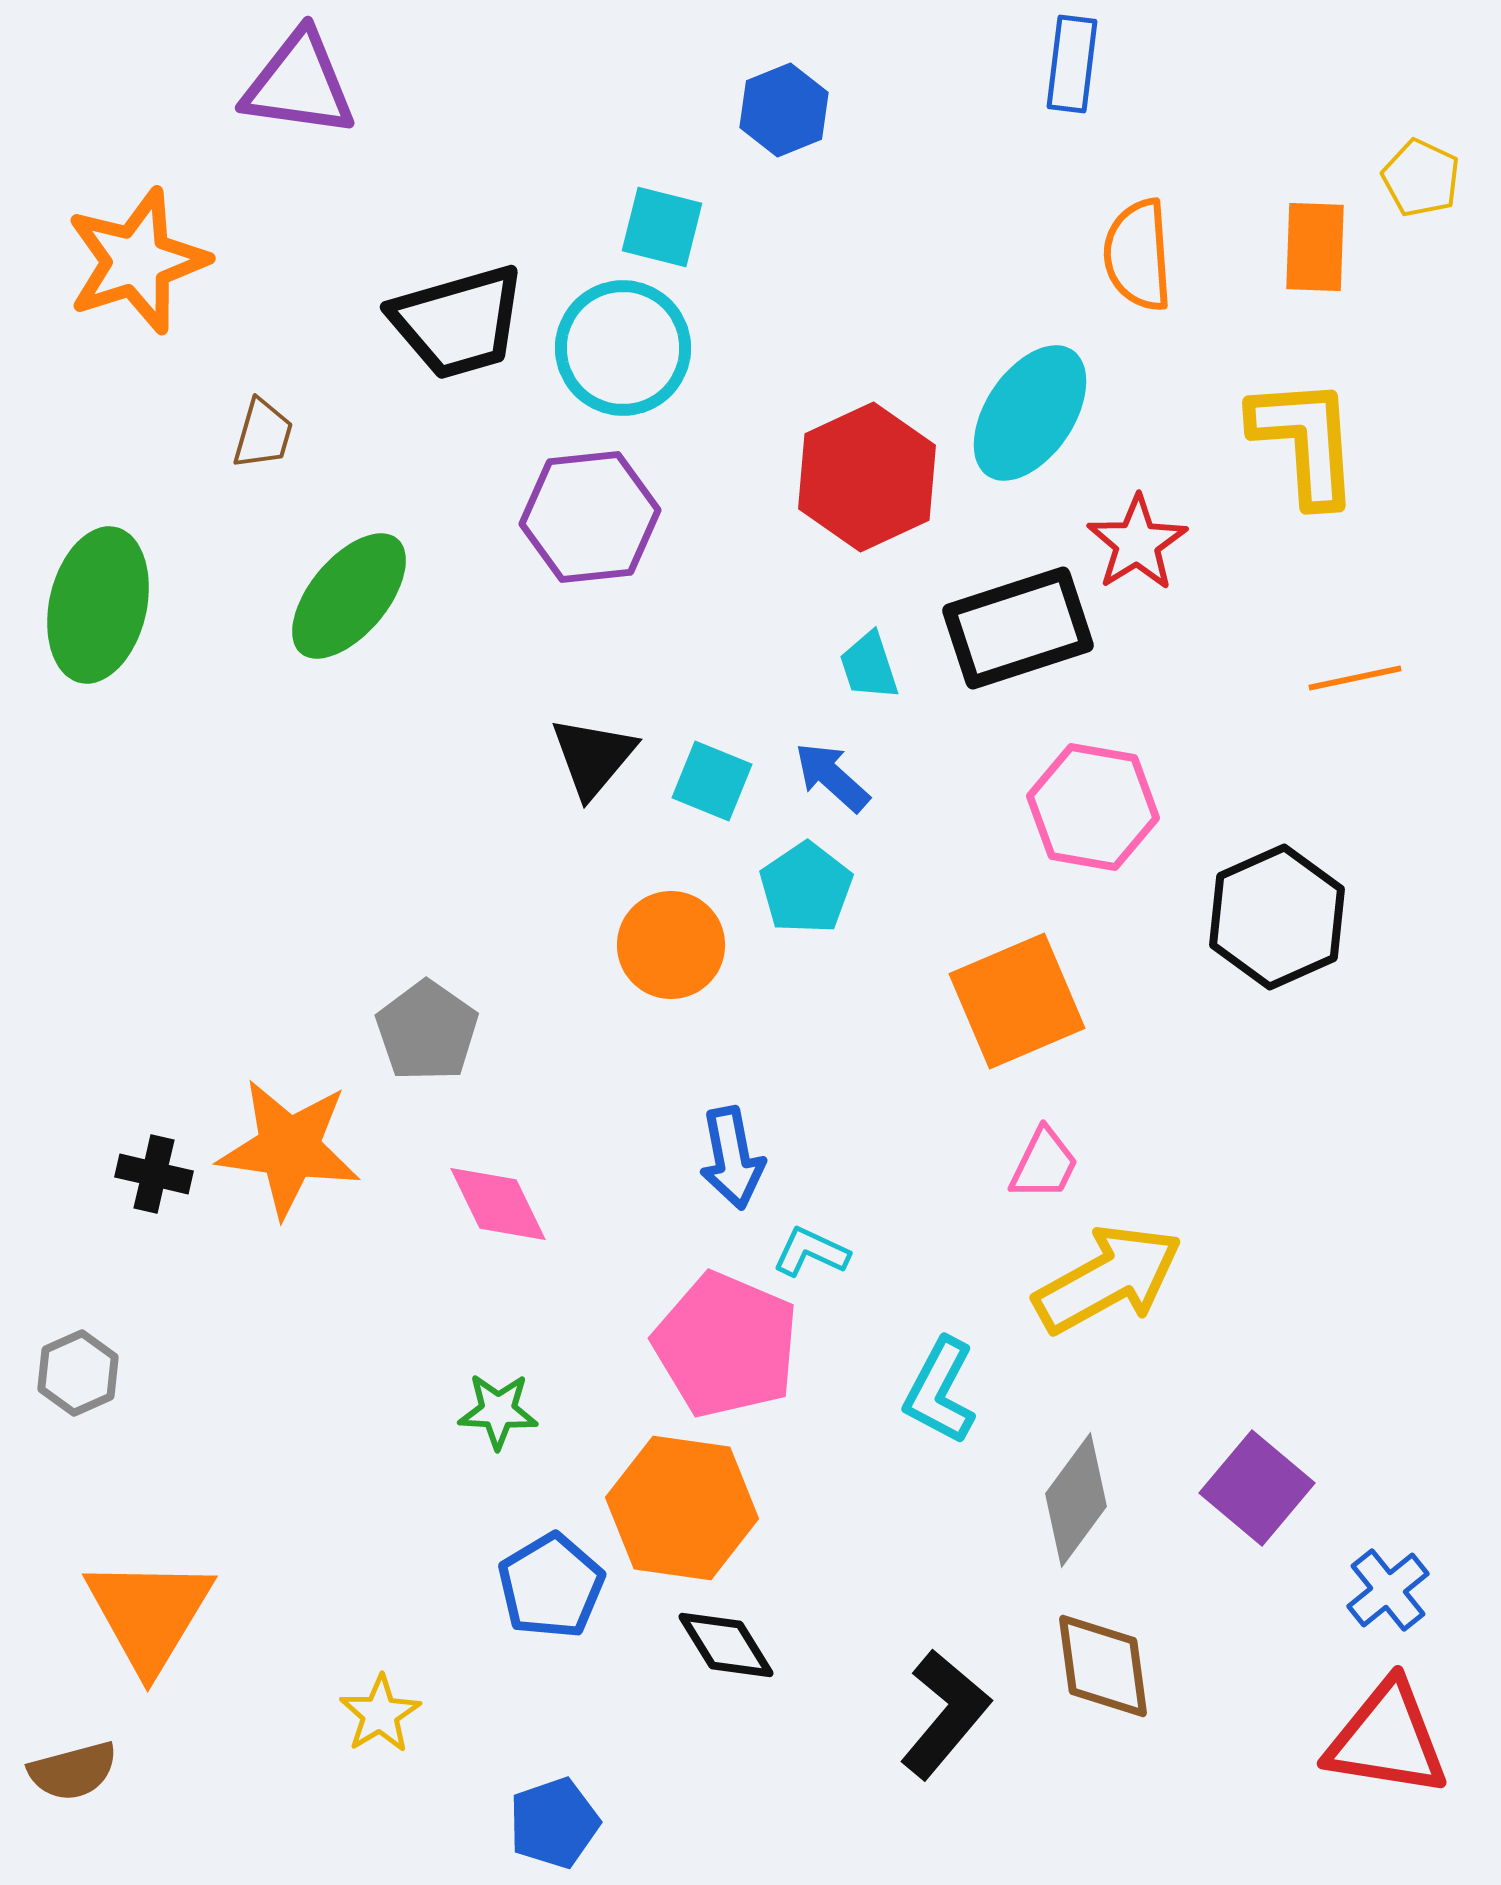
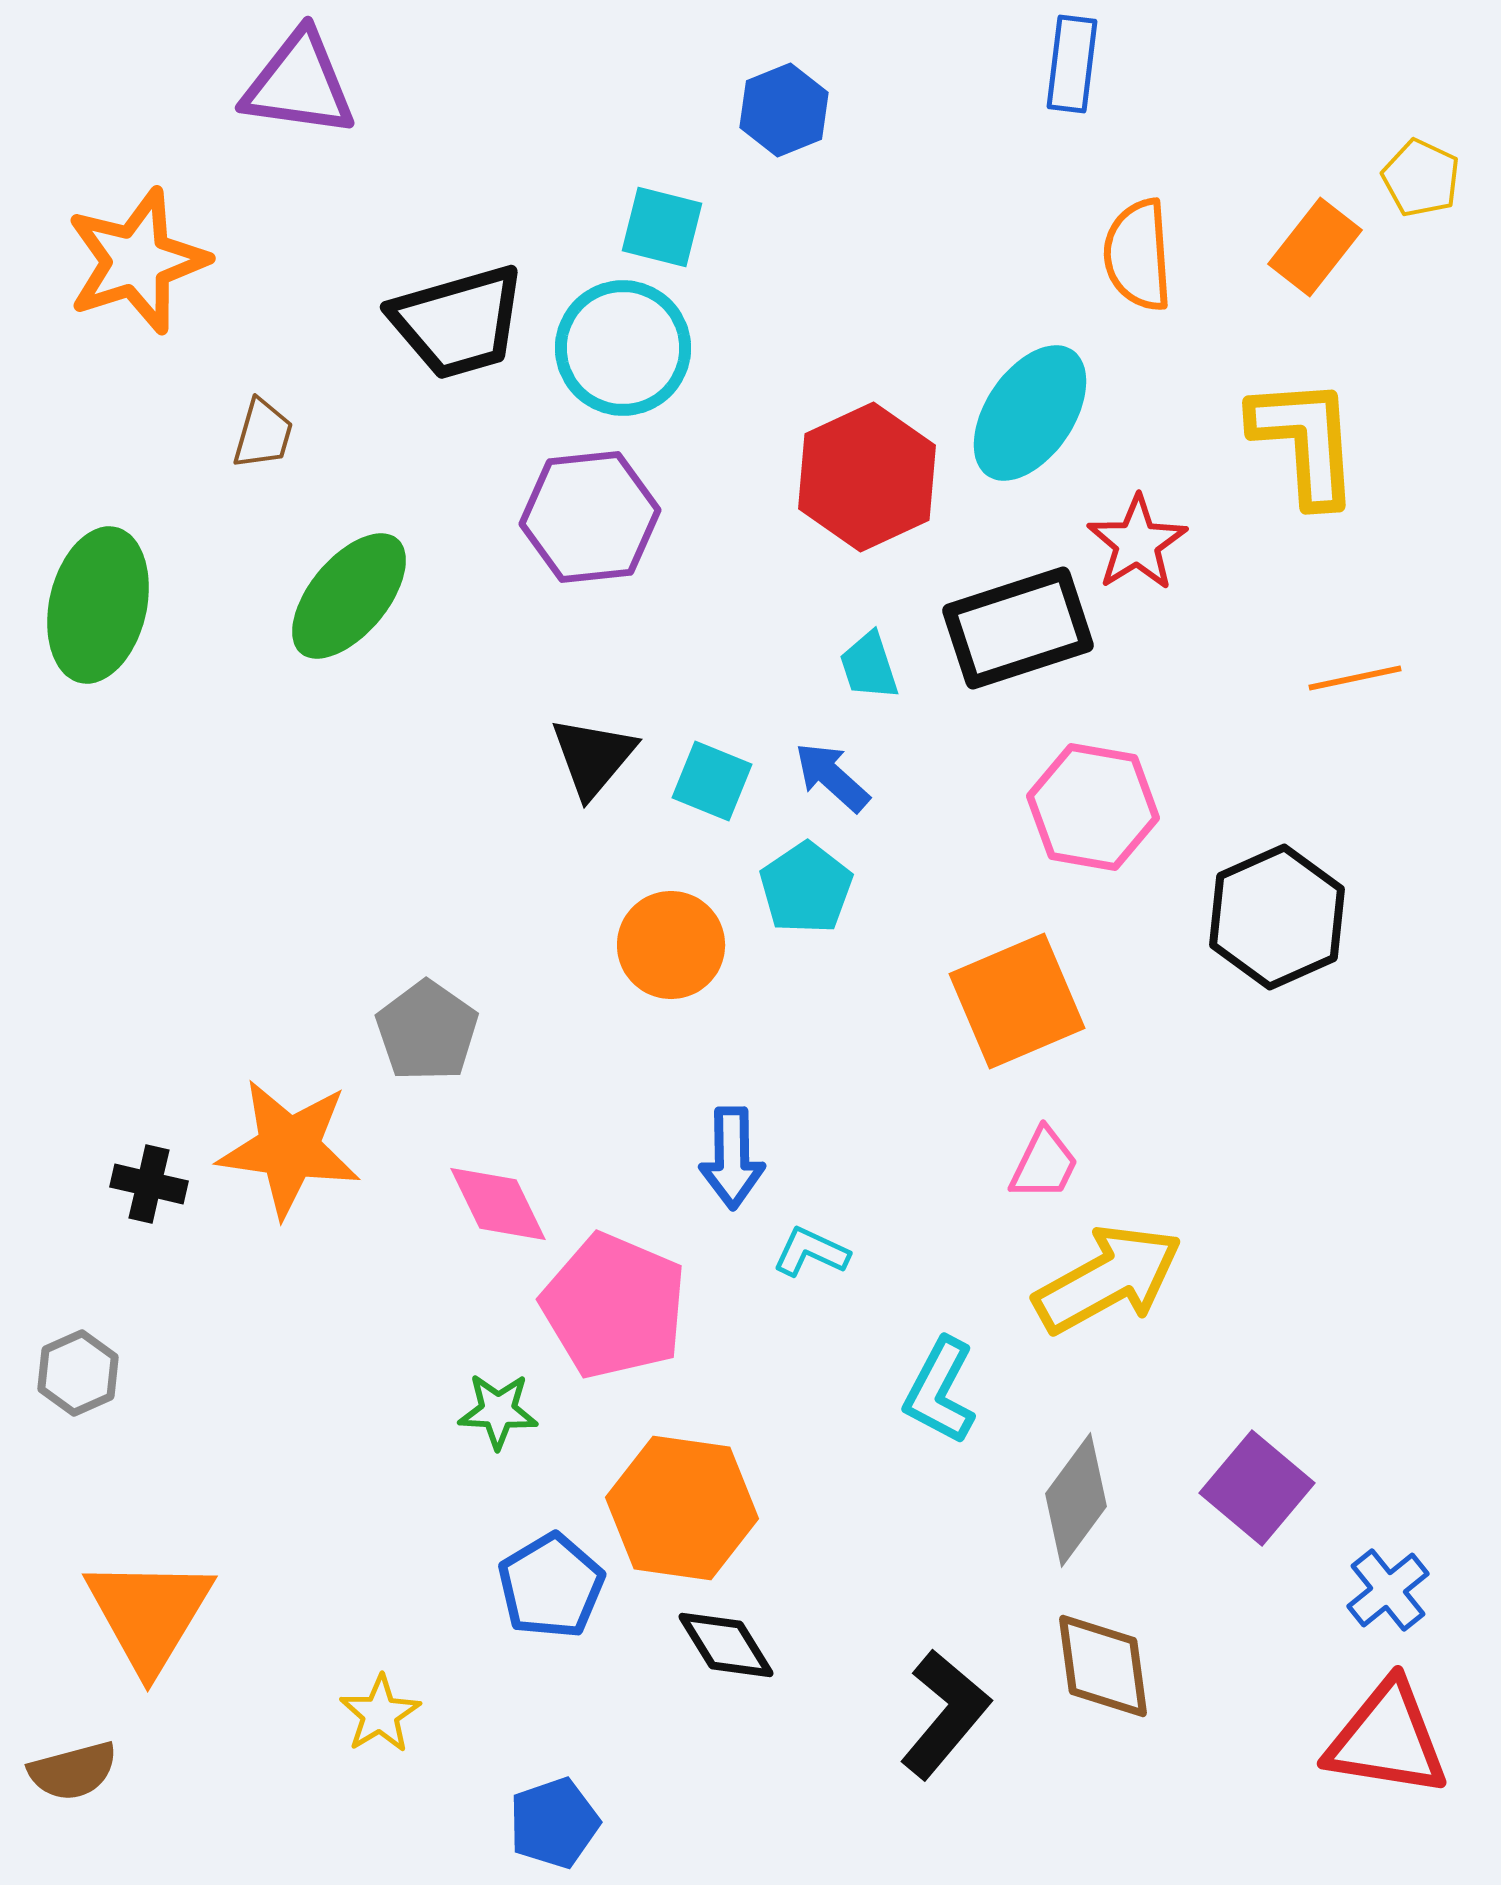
orange rectangle at (1315, 247): rotated 36 degrees clockwise
blue arrow at (732, 1158): rotated 10 degrees clockwise
black cross at (154, 1174): moved 5 px left, 10 px down
pink pentagon at (726, 1345): moved 112 px left, 39 px up
